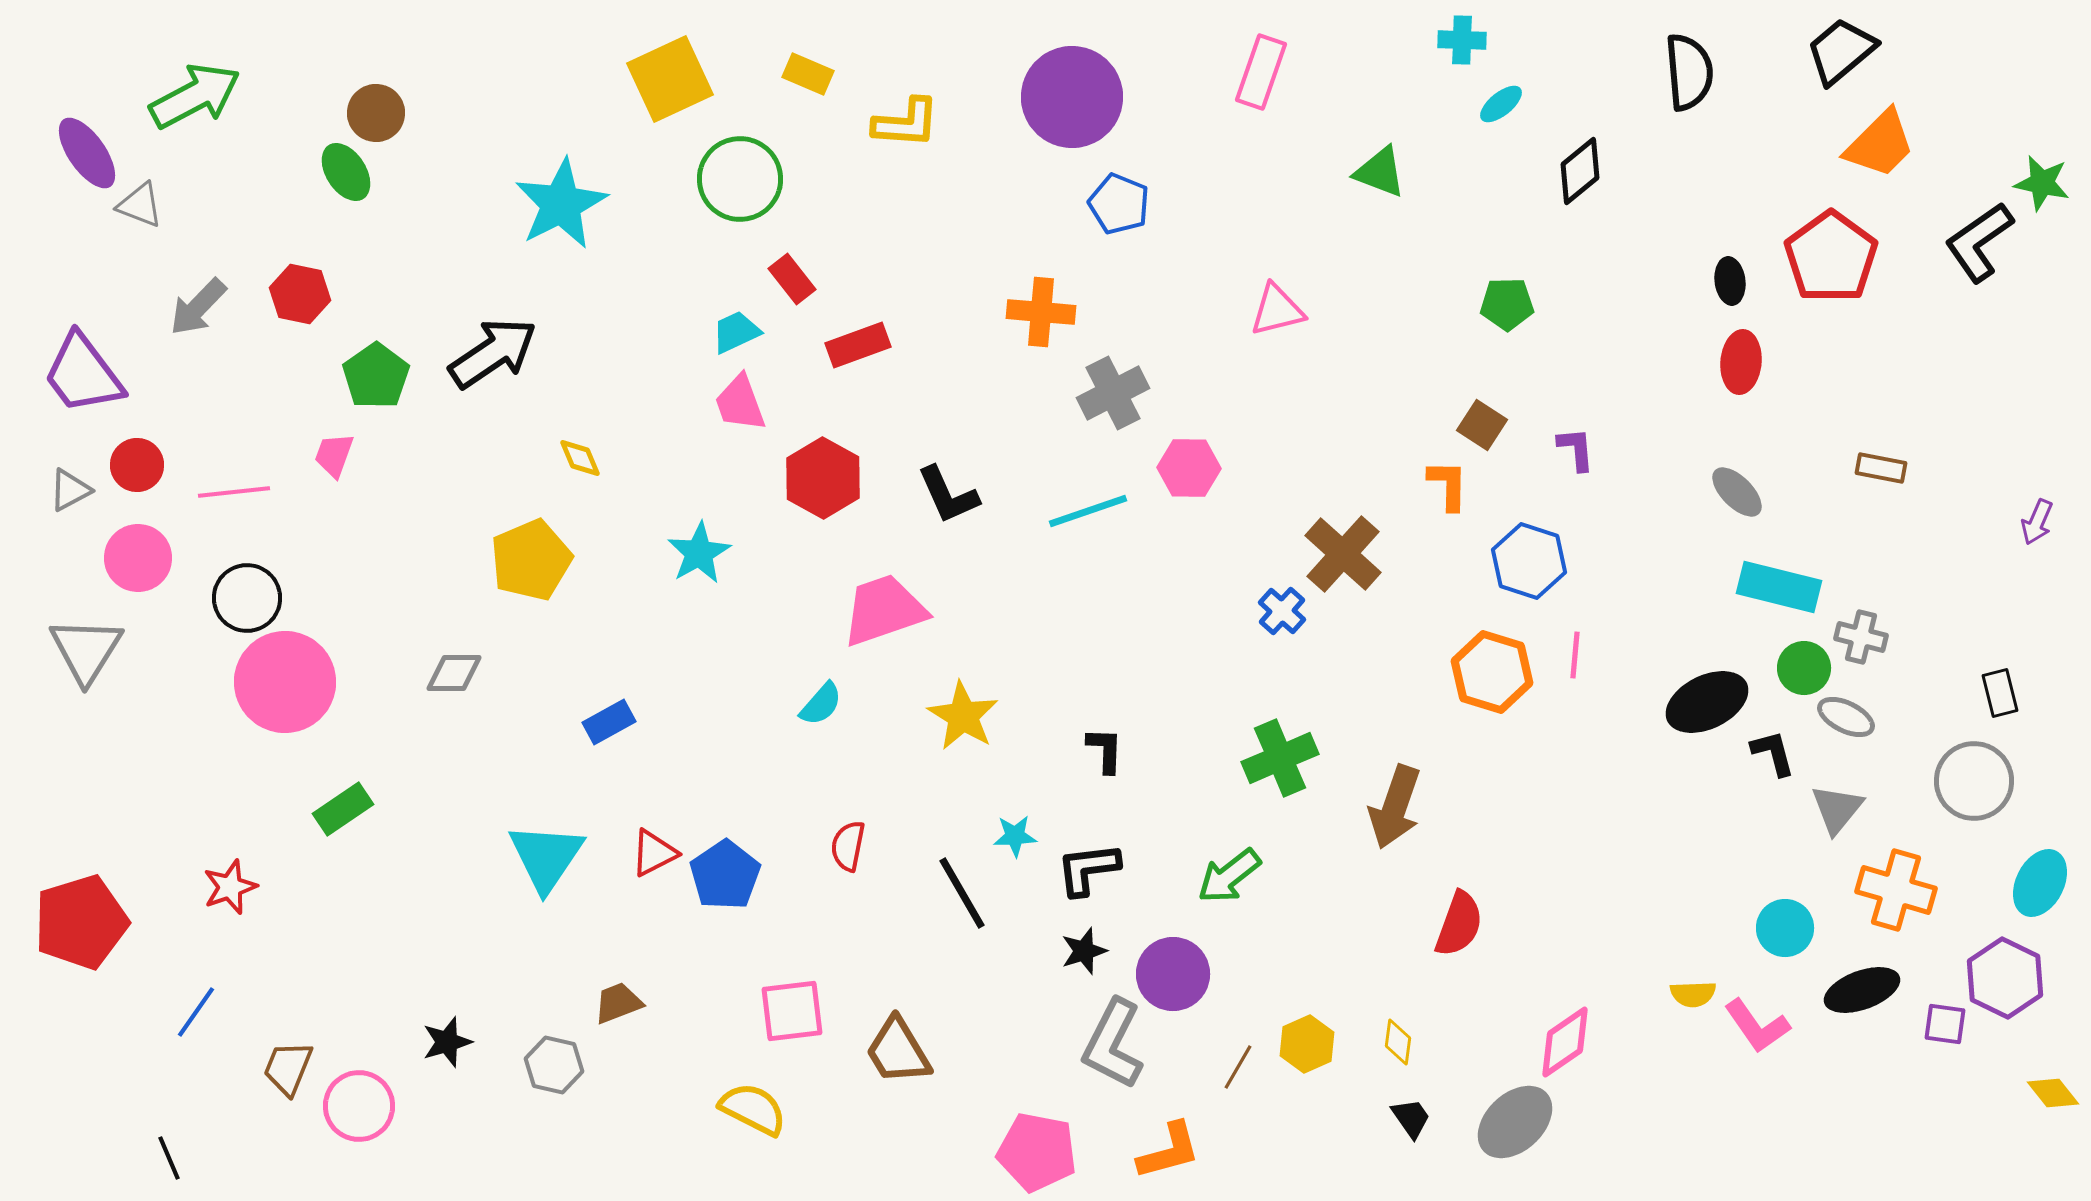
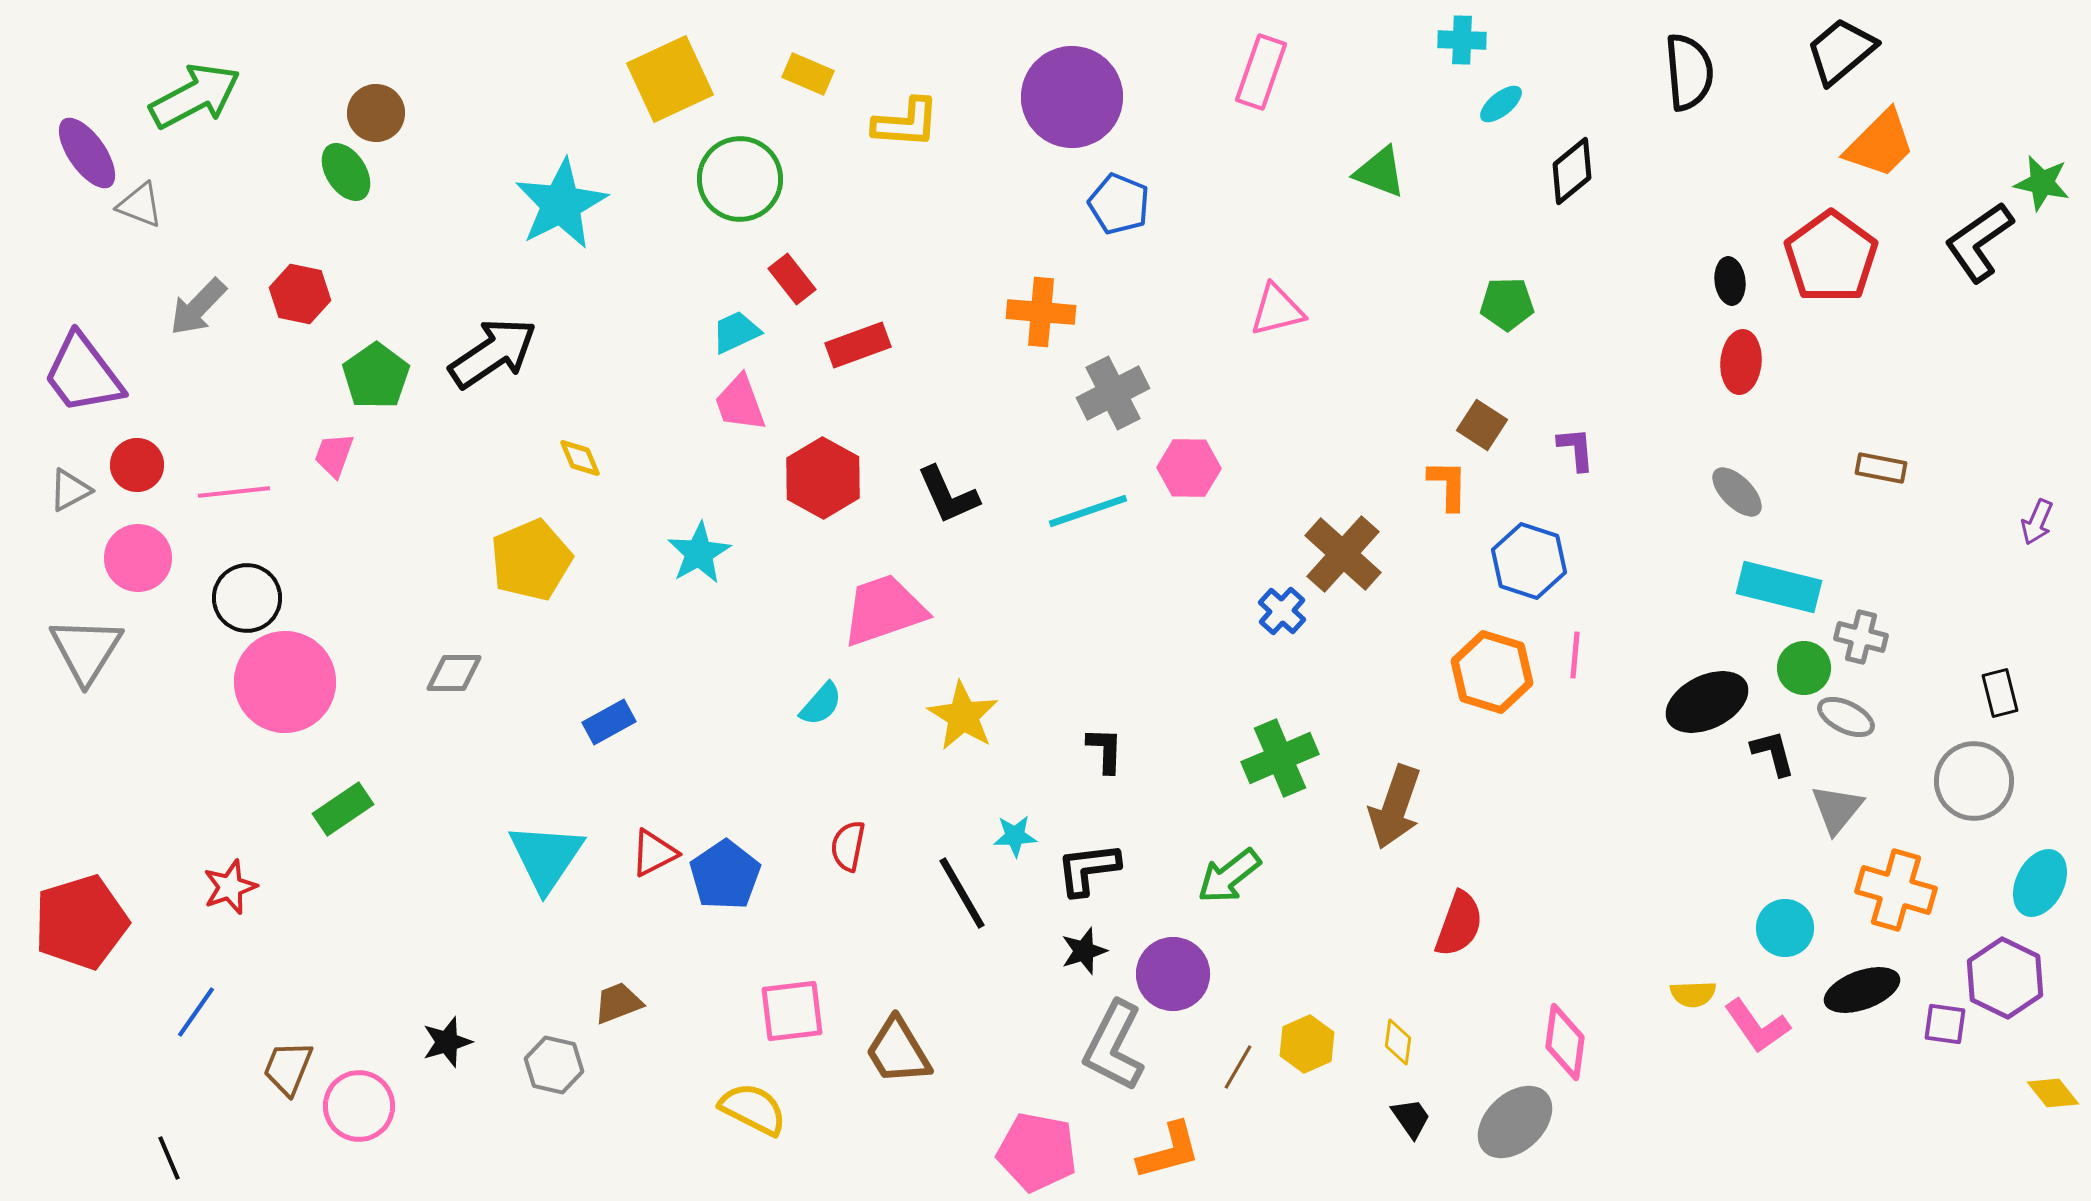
black diamond at (1580, 171): moved 8 px left
pink diamond at (1565, 1042): rotated 48 degrees counterclockwise
gray L-shape at (1113, 1044): moved 1 px right, 2 px down
